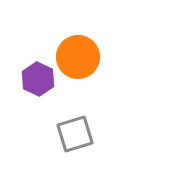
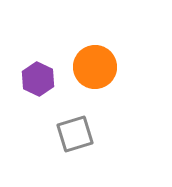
orange circle: moved 17 px right, 10 px down
